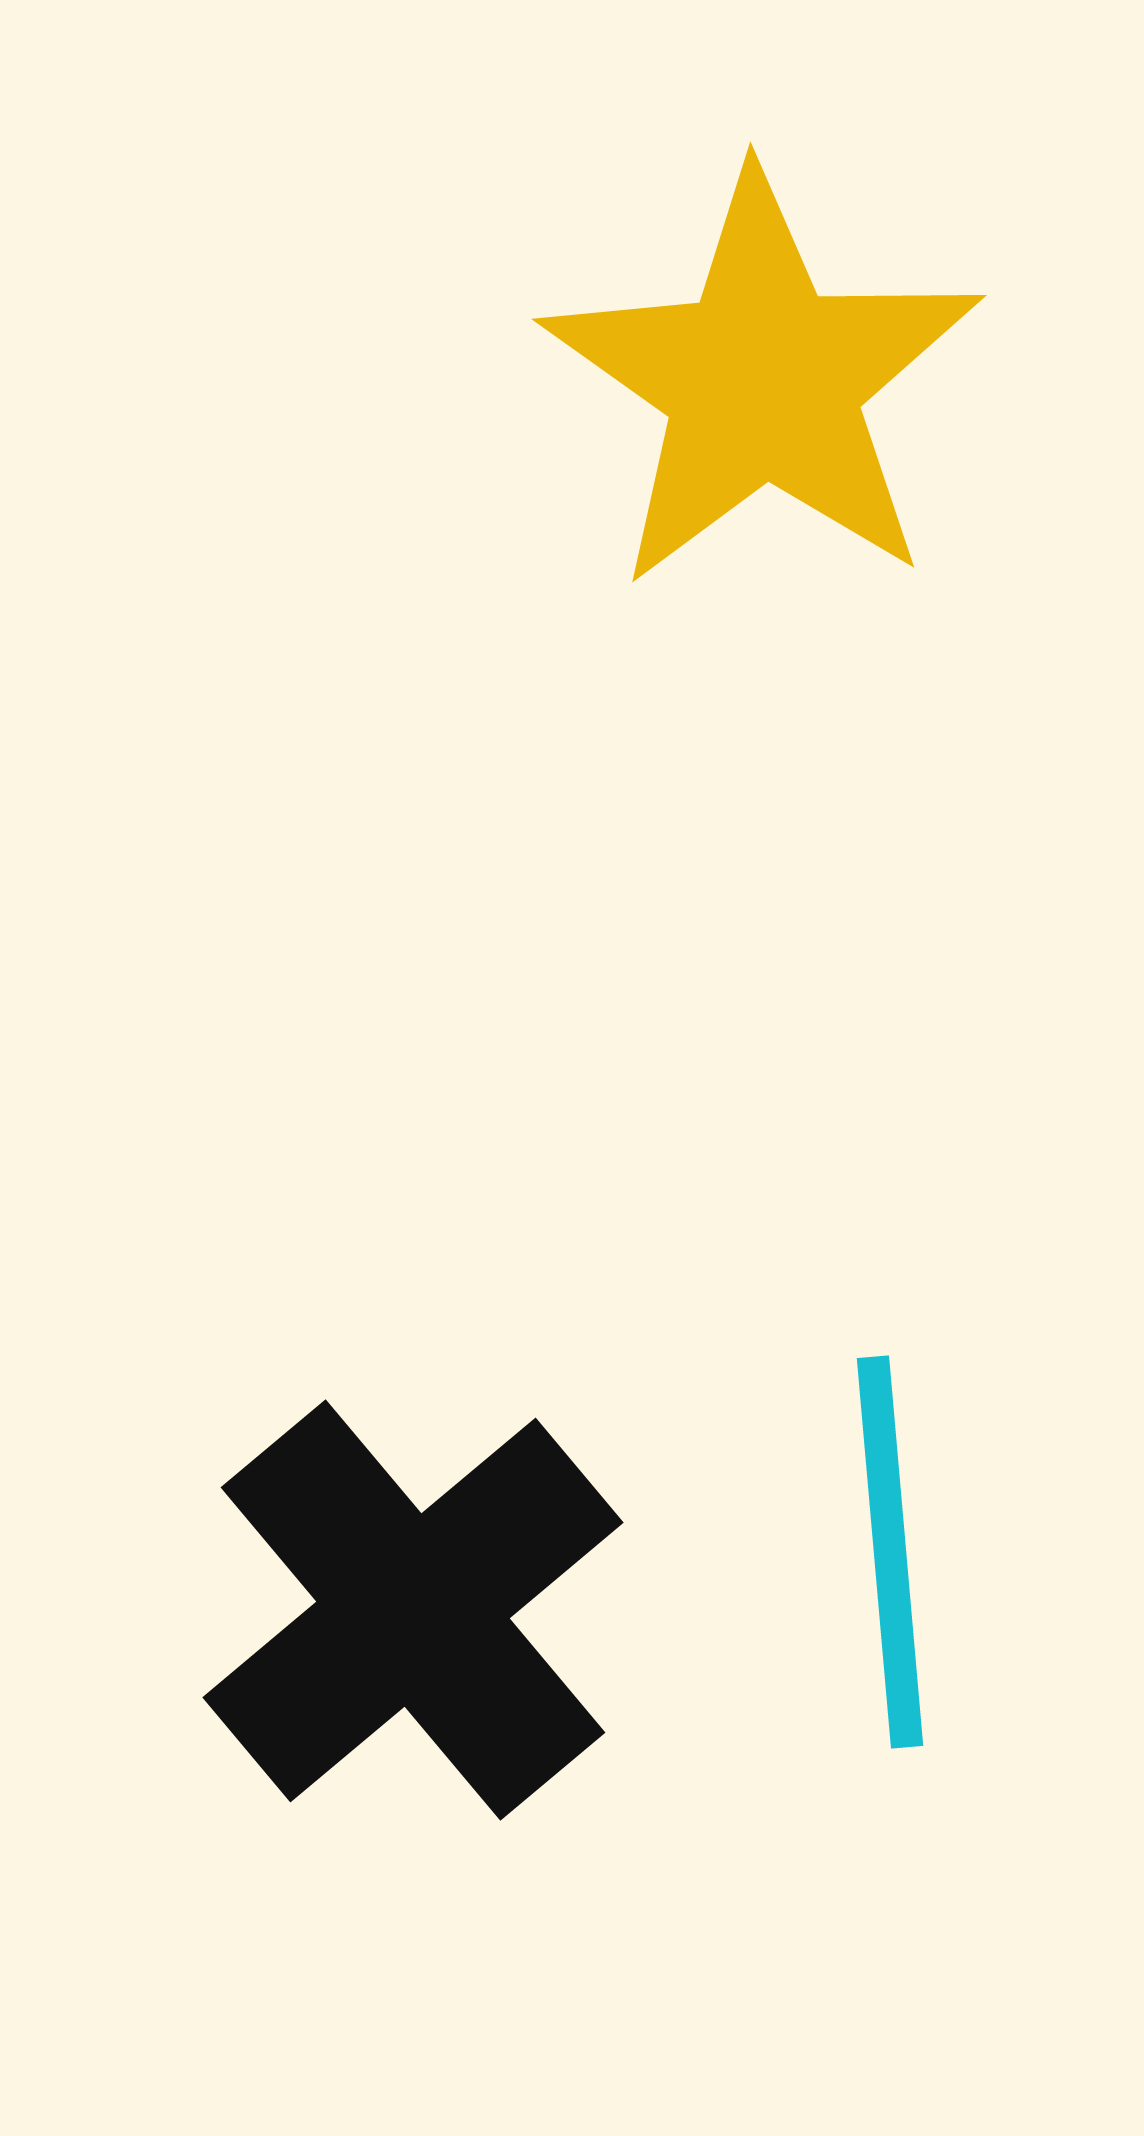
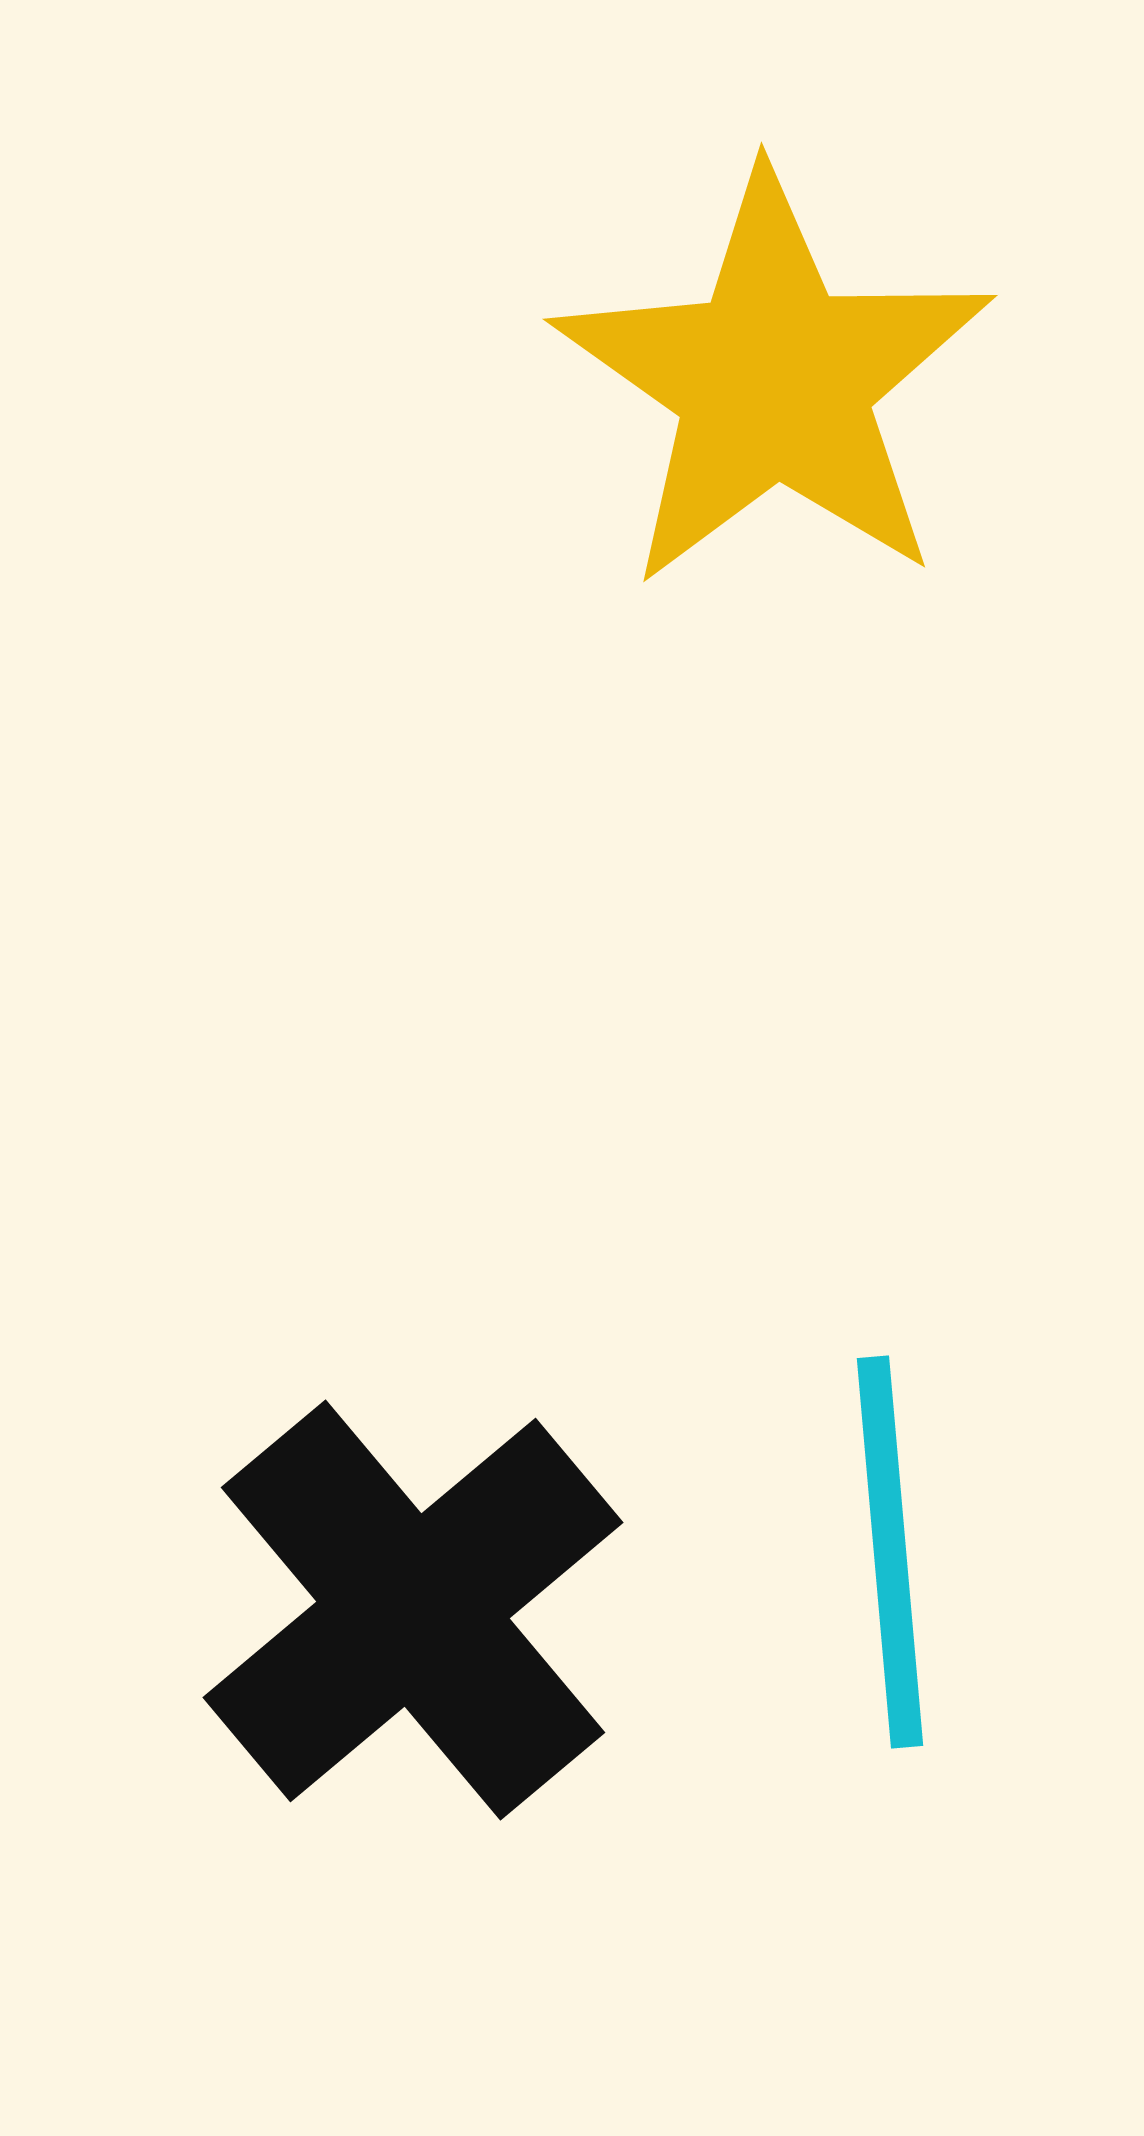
yellow star: moved 11 px right
